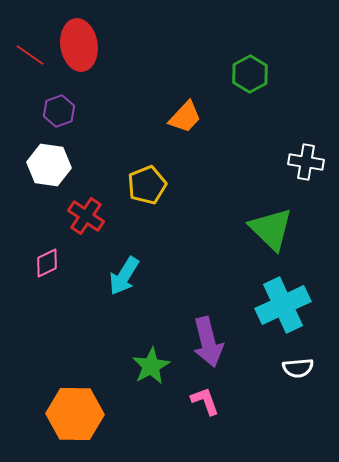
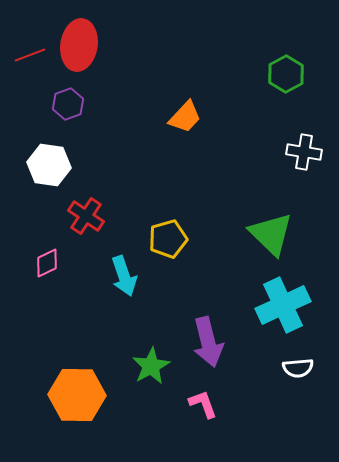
red ellipse: rotated 18 degrees clockwise
red line: rotated 56 degrees counterclockwise
green hexagon: moved 36 px right
purple hexagon: moved 9 px right, 7 px up
white cross: moved 2 px left, 10 px up
yellow pentagon: moved 21 px right, 54 px down; rotated 6 degrees clockwise
green triangle: moved 5 px down
cyan arrow: rotated 51 degrees counterclockwise
pink L-shape: moved 2 px left, 3 px down
orange hexagon: moved 2 px right, 19 px up
